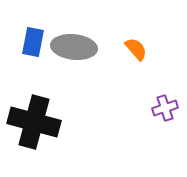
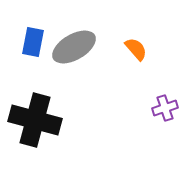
gray ellipse: rotated 36 degrees counterclockwise
black cross: moved 1 px right, 2 px up
